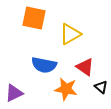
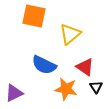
orange square: moved 2 px up
yellow triangle: rotated 10 degrees counterclockwise
blue semicircle: rotated 15 degrees clockwise
black triangle: moved 5 px left; rotated 16 degrees clockwise
